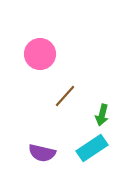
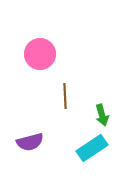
brown line: rotated 45 degrees counterclockwise
green arrow: rotated 30 degrees counterclockwise
purple semicircle: moved 12 px left, 11 px up; rotated 28 degrees counterclockwise
